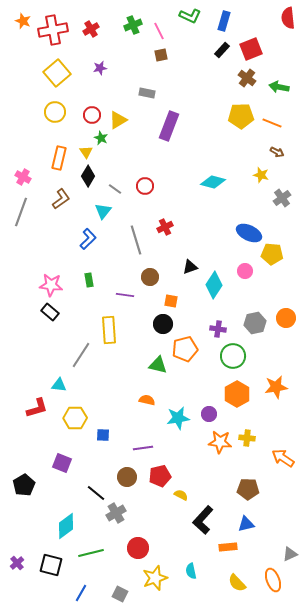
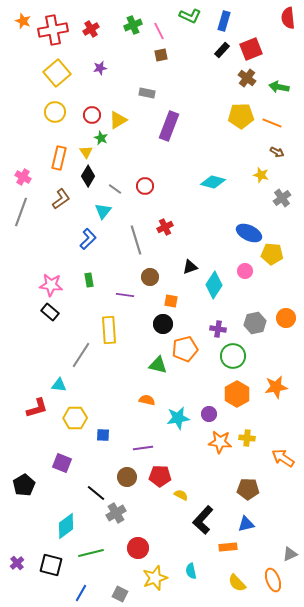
red pentagon at (160, 476): rotated 15 degrees clockwise
